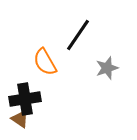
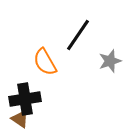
gray star: moved 3 px right, 7 px up
